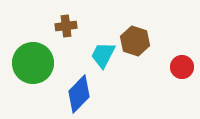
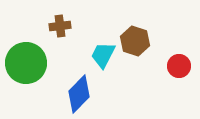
brown cross: moved 6 px left
green circle: moved 7 px left
red circle: moved 3 px left, 1 px up
